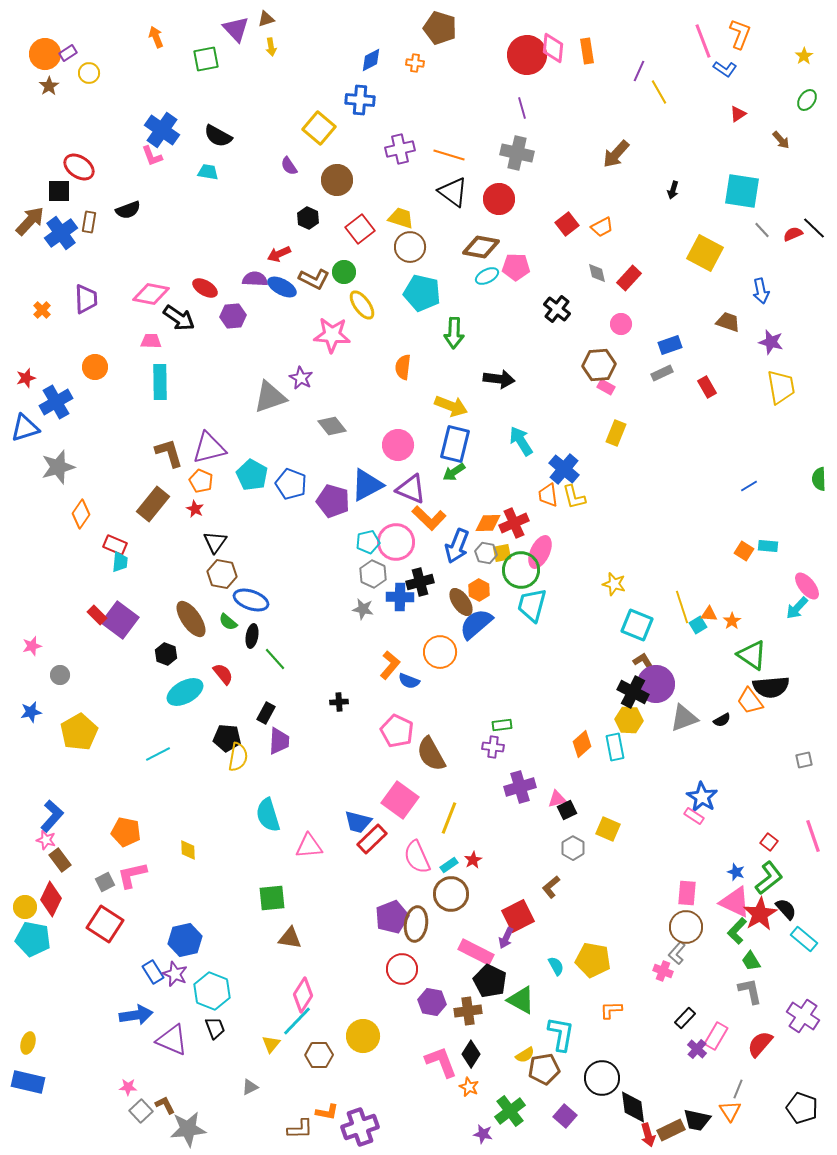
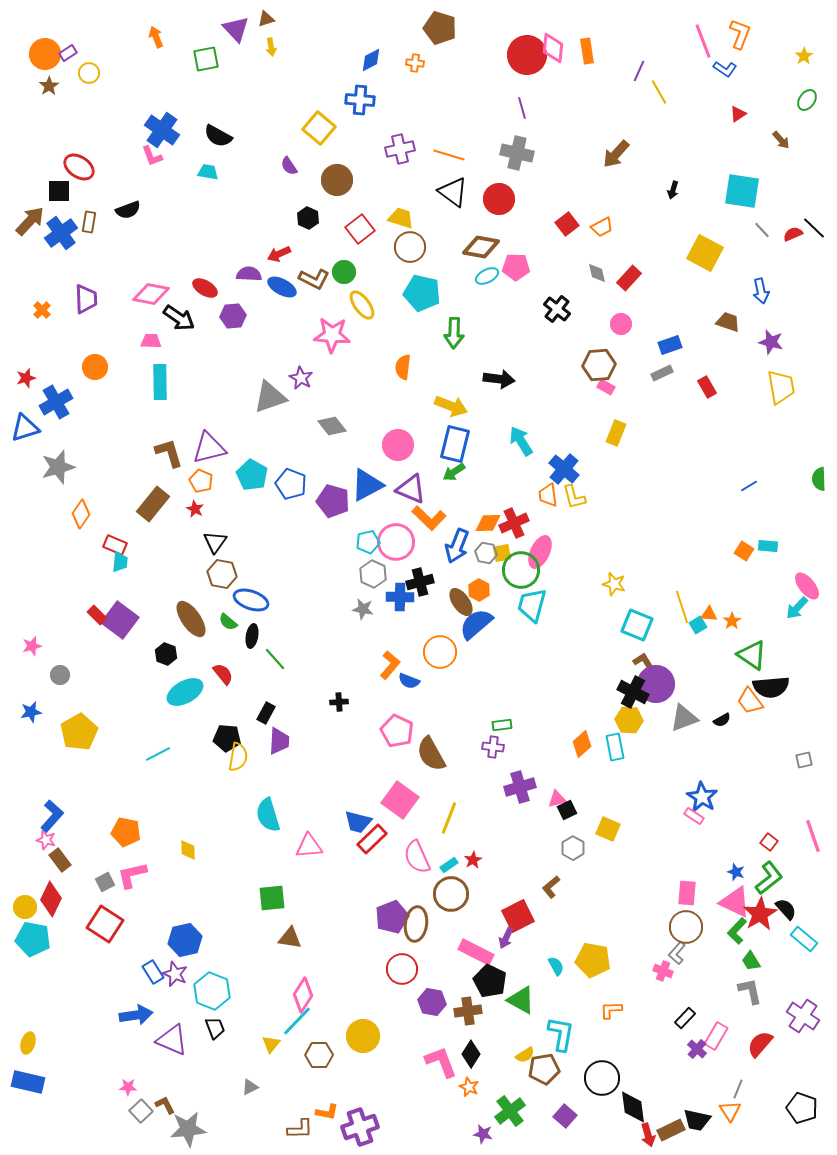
purple semicircle at (255, 279): moved 6 px left, 5 px up
